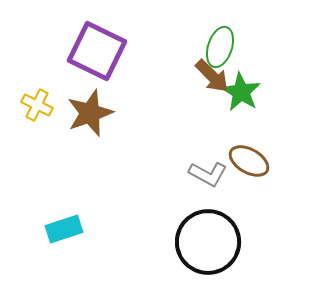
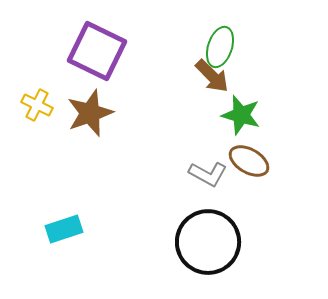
green star: moved 23 px down; rotated 15 degrees counterclockwise
